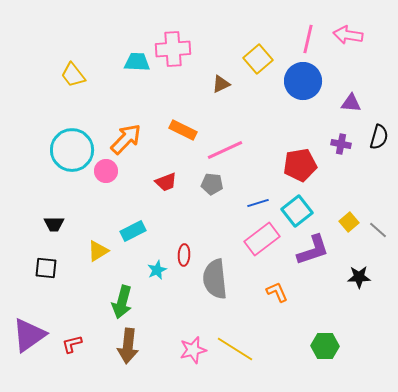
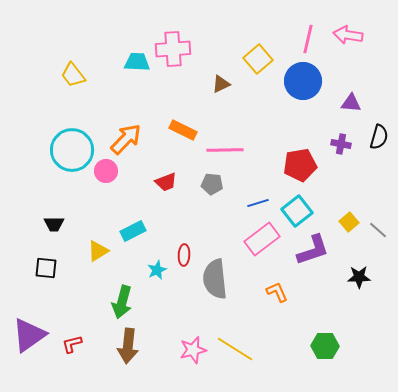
pink line at (225, 150): rotated 24 degrees clockwise
